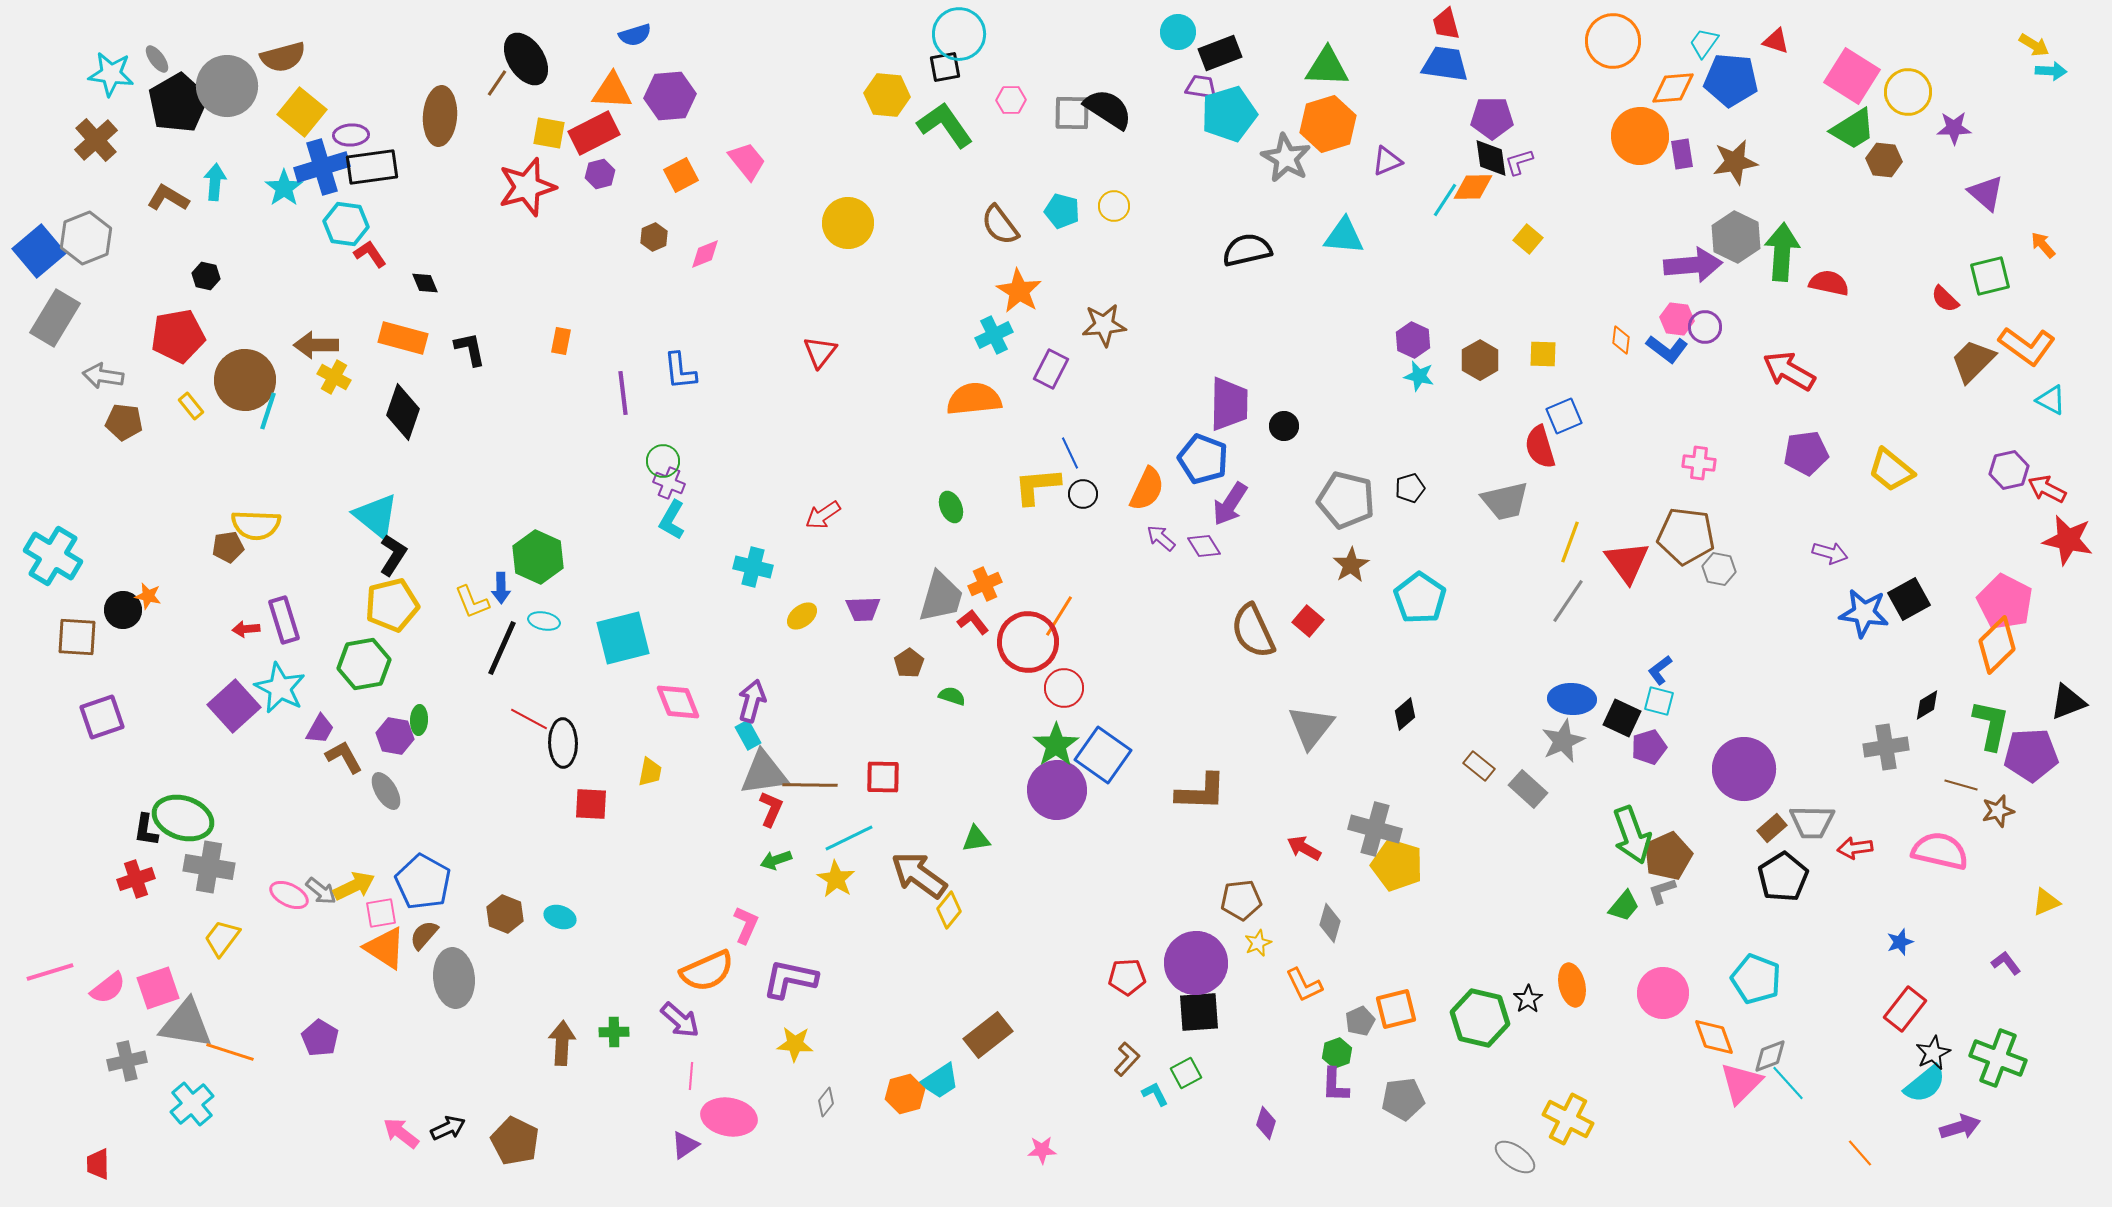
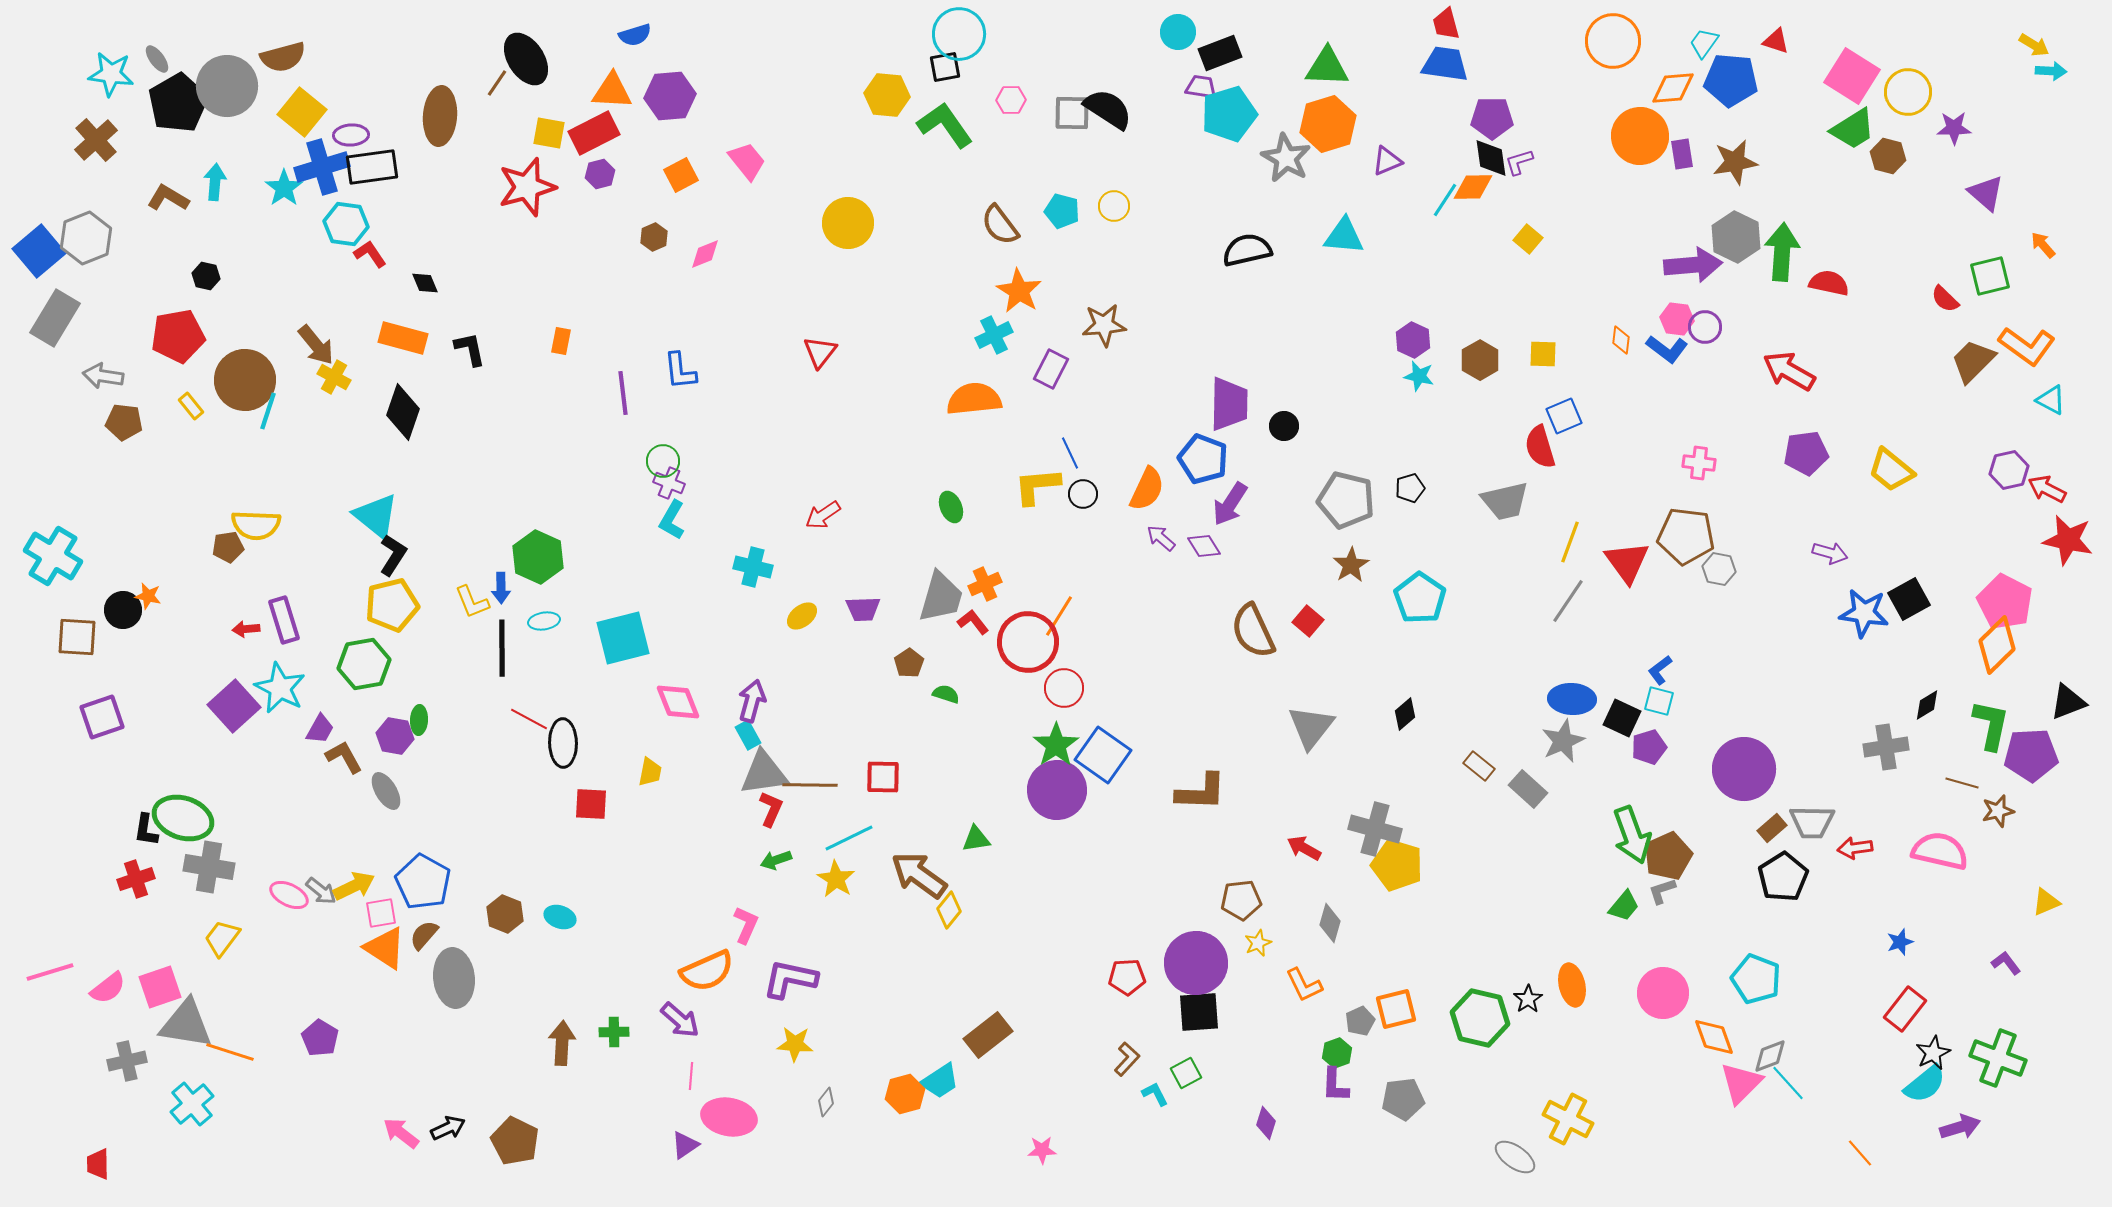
brown hexagon at (1884, 160): moved 4 px right, 4 px up; rotated 8 degrees clockwise
brown arrow at (316, 345): rotated 129 degrees counterclockwise
cyan ellipse at (544, 621): rotated 20 degrees counterclockwise
black line at (502, 648): rotated 24 degrees counterclockwise
green semicircle at (952, 696): moved 6 px left, 2 px up
brown line at (1961, 785): moved 1 px right, 2 px up
pink square at (158, 988): moved 2 px right, 1 px up
